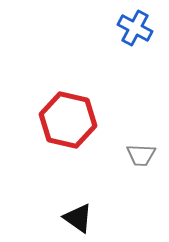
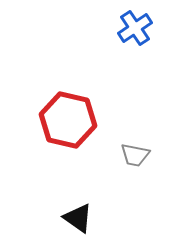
blue cross: rotated 28 degrees clockwise
gray trapezoid: moved 6 px left; rotated 8 degrees clockwise
